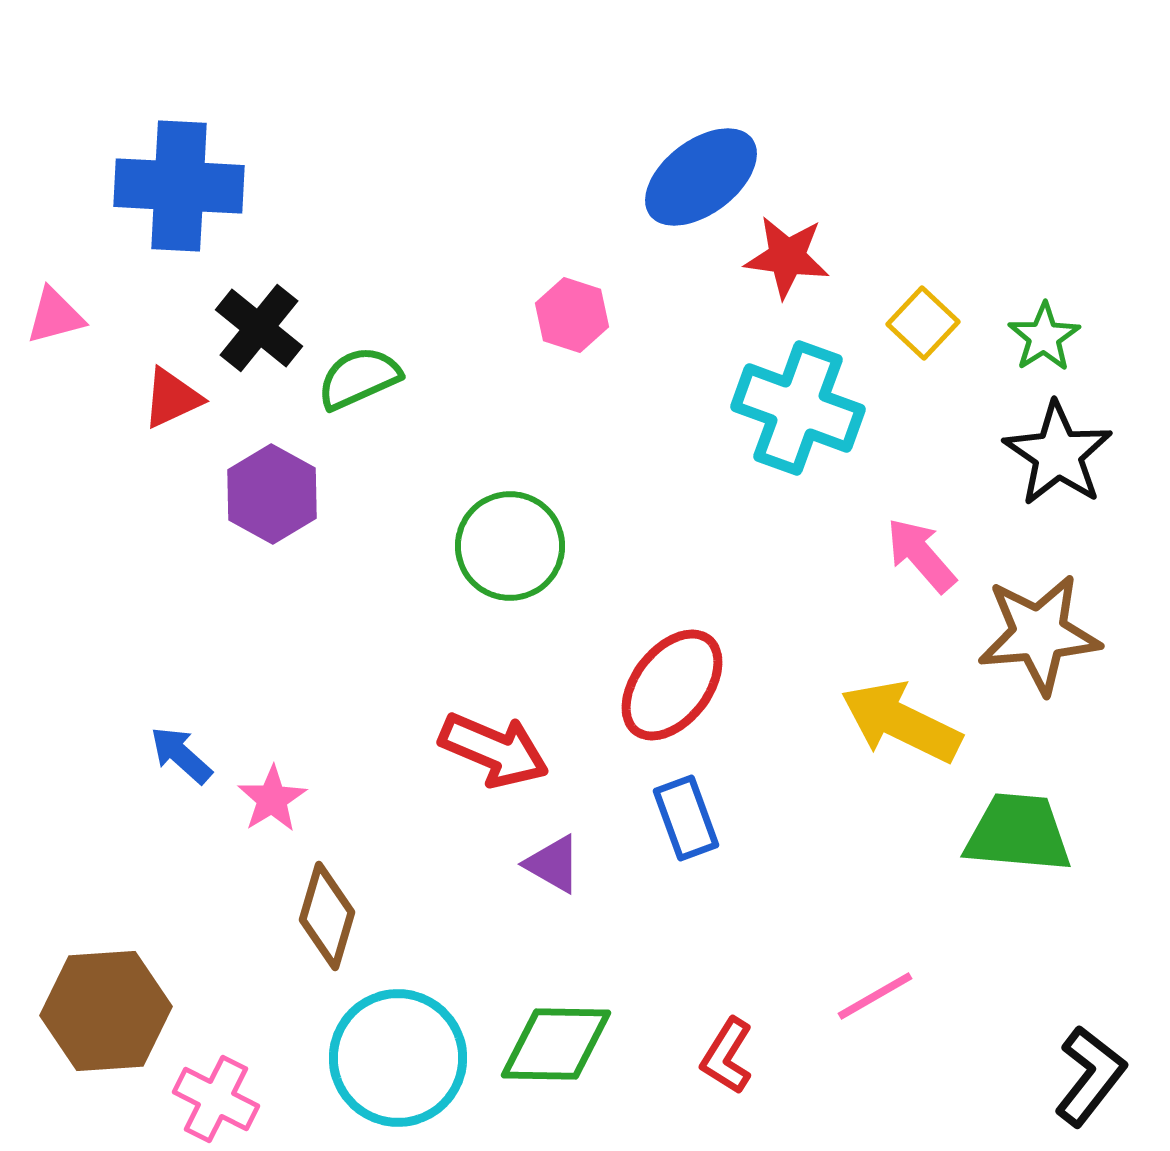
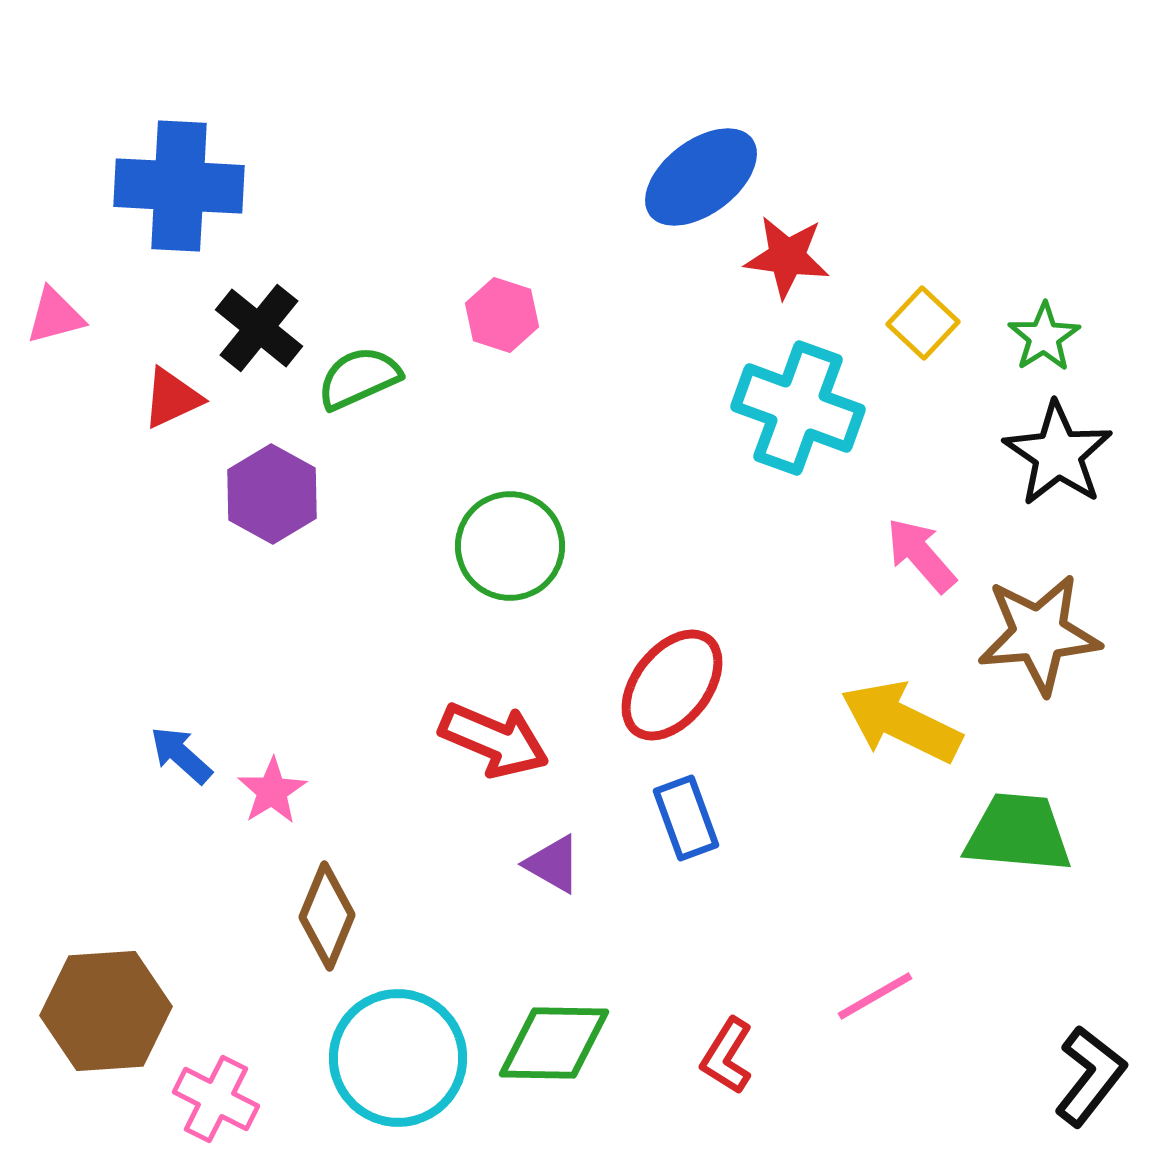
pink hexagon: moved 70 px left
red arrow: moved 10 px up
pink star: moved 8 px up
brown diamond: rotated 6 degrees clockwise
green diamond: moved 2 px left, 1 px up
